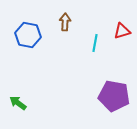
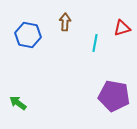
red triangle: moved 3 px up
